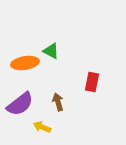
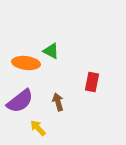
orange ellipse: moved 1 px right; rotated 16 degrees clockwise
purple semicircle: moved 3 px up
yellow arrow: moved 4 px left, 1 px down; rotated 24 degrees clockwise
